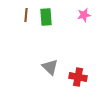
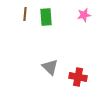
brown line: moved 1 px left, 1 px up
